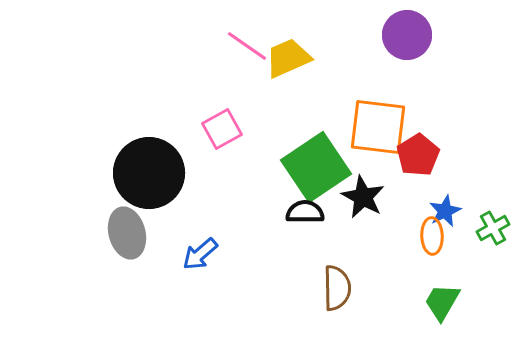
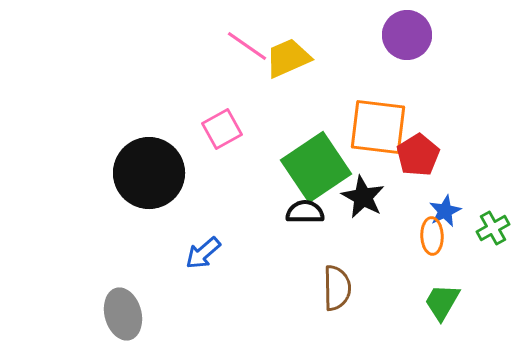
gray ellipse: moved 4 px left, 81 px down
blue arrow: moved 3 px right, 1 px up
